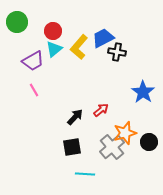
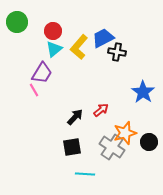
purple trapezoid: moved 9 px right, 12 px down; rotated 30 degrees counterclockwise
gray cross: rotated 15 degrees counterclockwise
